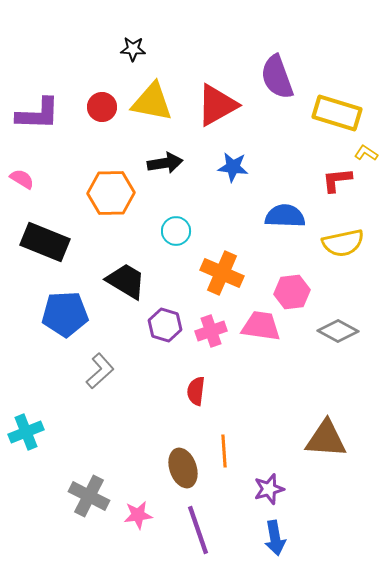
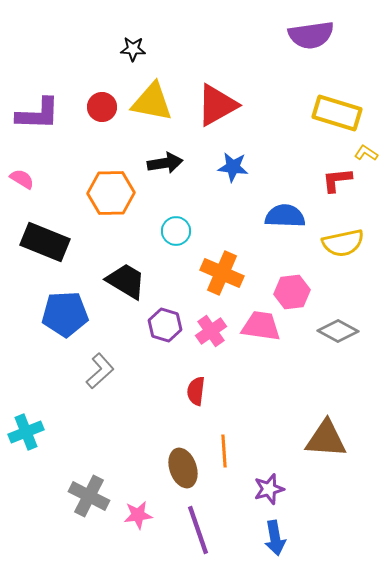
purple semicircle: moved 34 px right, 42 px up; rotated 78 degrees counterclockwise
pink cross: rotated 16 degrees counterclockwise
